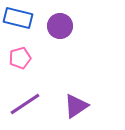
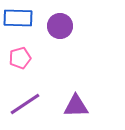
blue rectangle: rotated 12 degrees counterclockwise
purple triangle: rotated 32 degrees clockwise
